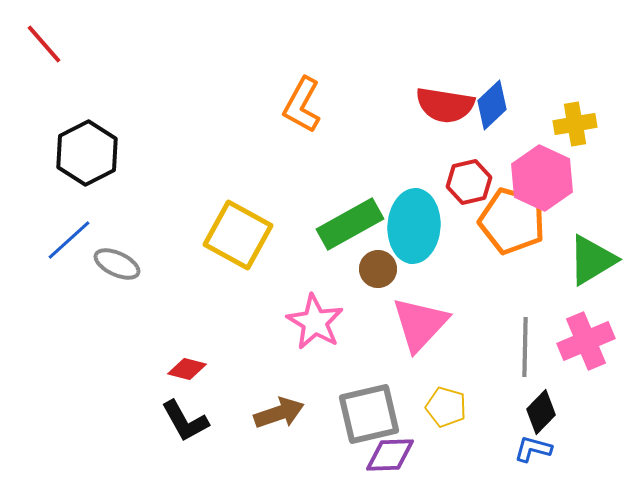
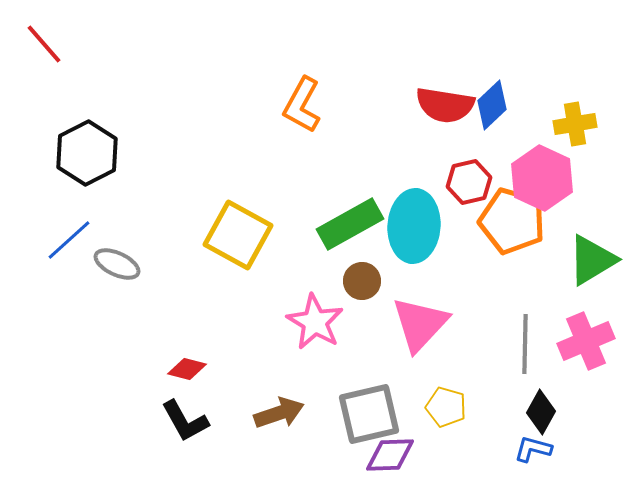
brown circle: moved 16 px left, 12 px down
gray line: moved 3 px up
black diamond: rotated 15 degrees counterclockwise
